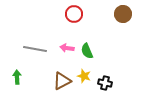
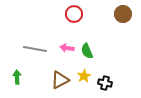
yellow star: rotated 24 degrees clockwise
brown triangle: moved 2 px left, 1 px up
